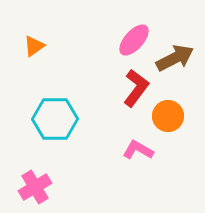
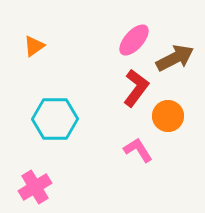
pink L-shape: rotated 28 degrees clockwise
